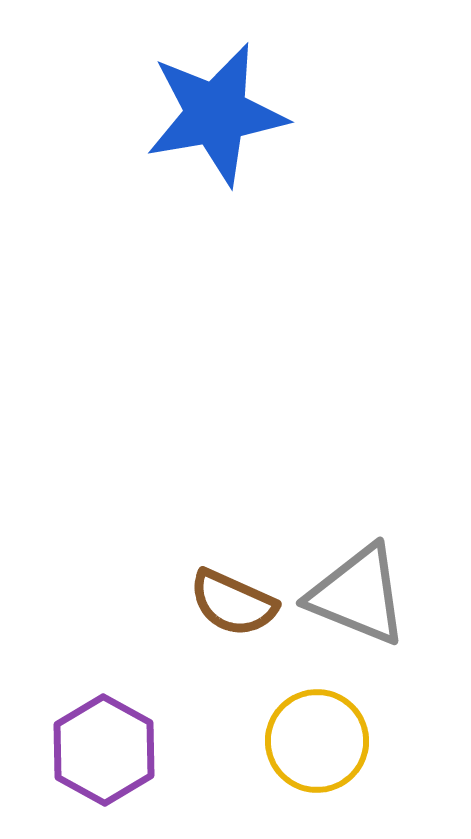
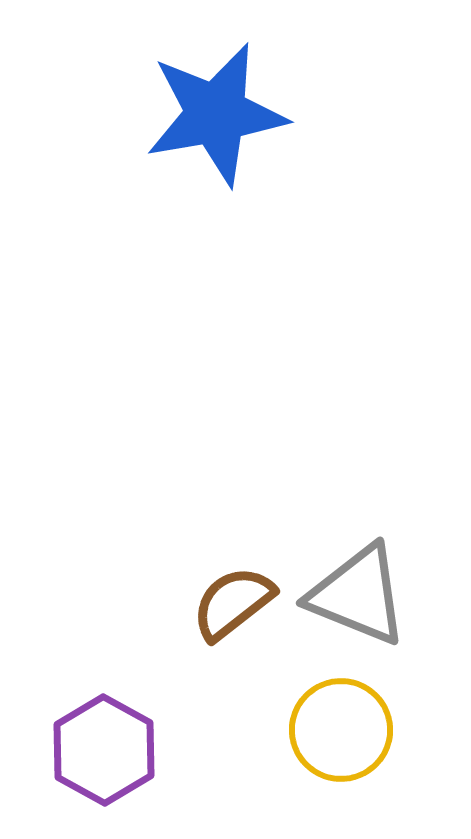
brown semicircle: rotated 118 degrees clockwise
yellow circle: moved 24 px right, 11 px up
